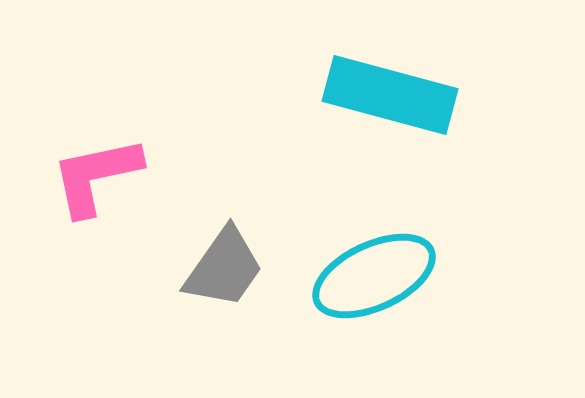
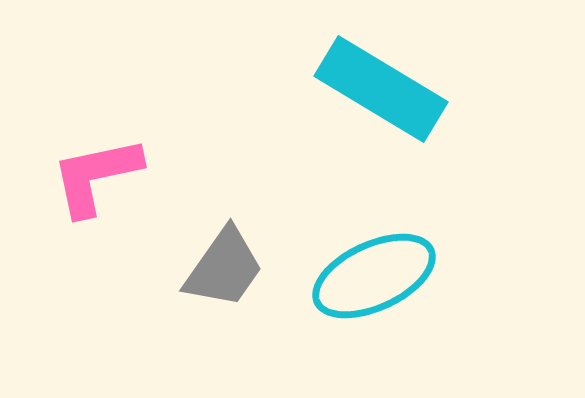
cyan rectangle: moved 9 px left, 6 px up; rotated 16 degrees clockwise
